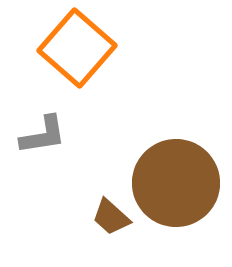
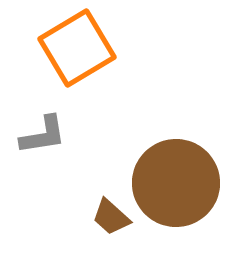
orange square: rotated 18 degrees clockwise
